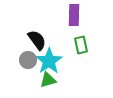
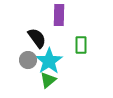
purple rectangle: moved 15 px left
black semicircle: moved 2 px up
green rectangle: rotated 12 degrees clockwise
green triangle: rotated 24 degrees counterclockwise
